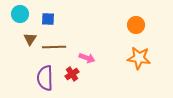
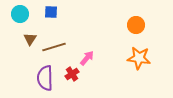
blue square: moved 3 px right, 7 px up
brown line: rotated 15 degrees counterclockwise
pink arrow: rotated 70 degrees counterclockwise
